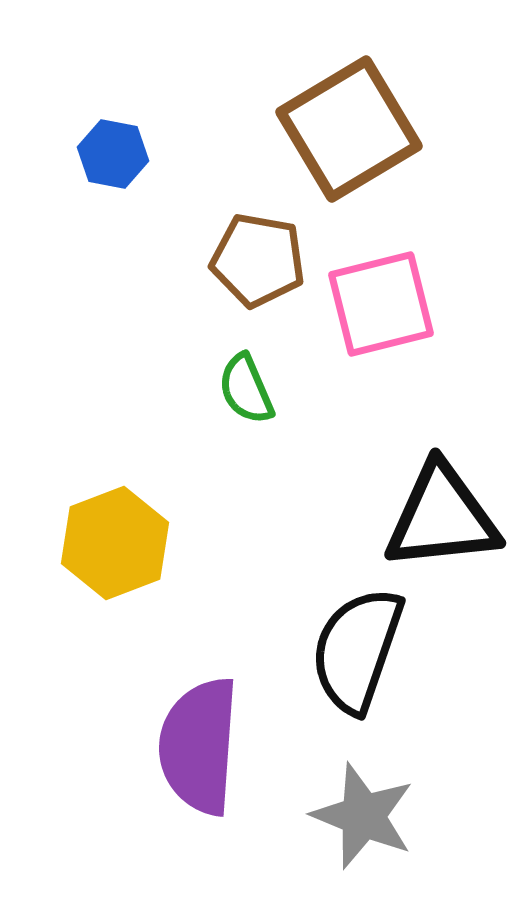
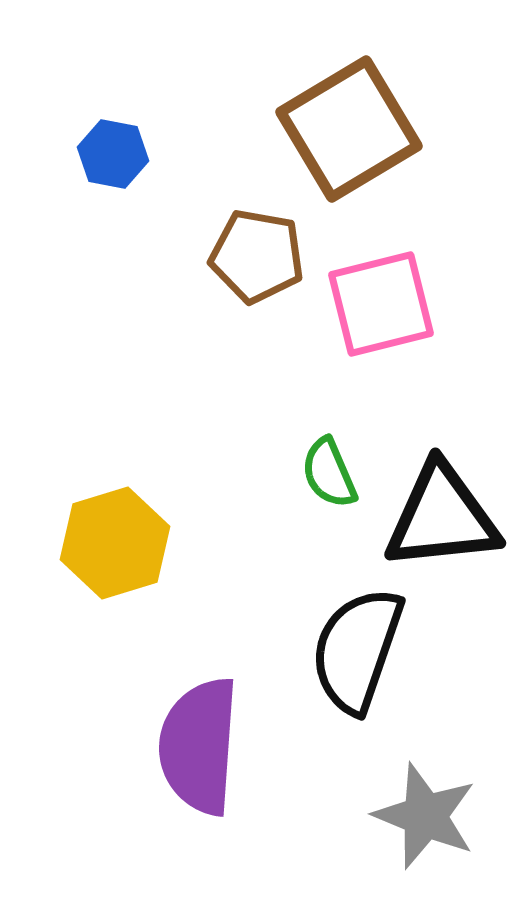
brown pentagon: moved 1 px left, 4 px up
green semicircle: moved 83 px right, 84 px down
yellow hexagon: rotated 4 degrees clockwise
gray star: moved 62 px right
